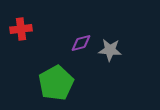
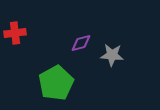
red cross: moved 6 px left, 4 px down
gray star: moved 2 px right, 5 px down
